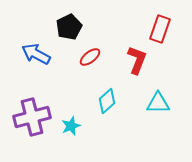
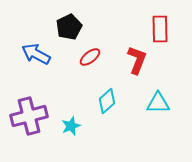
red rectangle: rotated 20 degrees counterclockwise
purple cross: moved 3 px left, 1 px up
